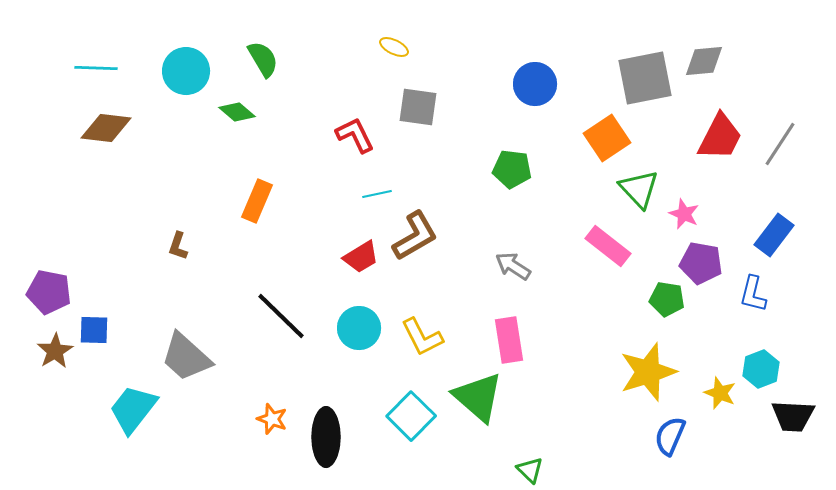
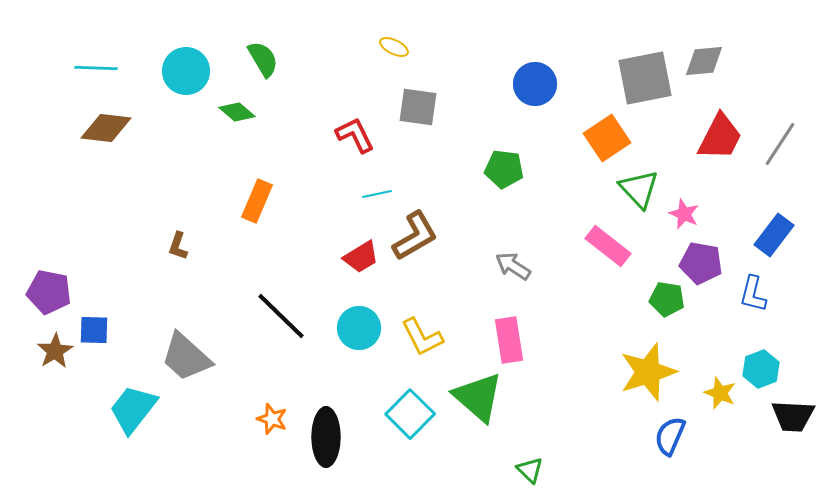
green pentagon at (512, 169): moved 8 px left
cyan square at (411, 416): moved 1 px left, 2 px up
